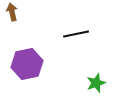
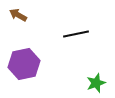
brown arrow: moved 6 px right, 3 px down; rotated 48 degrees counterclockwise
purple hexagon: moved 3 px left
